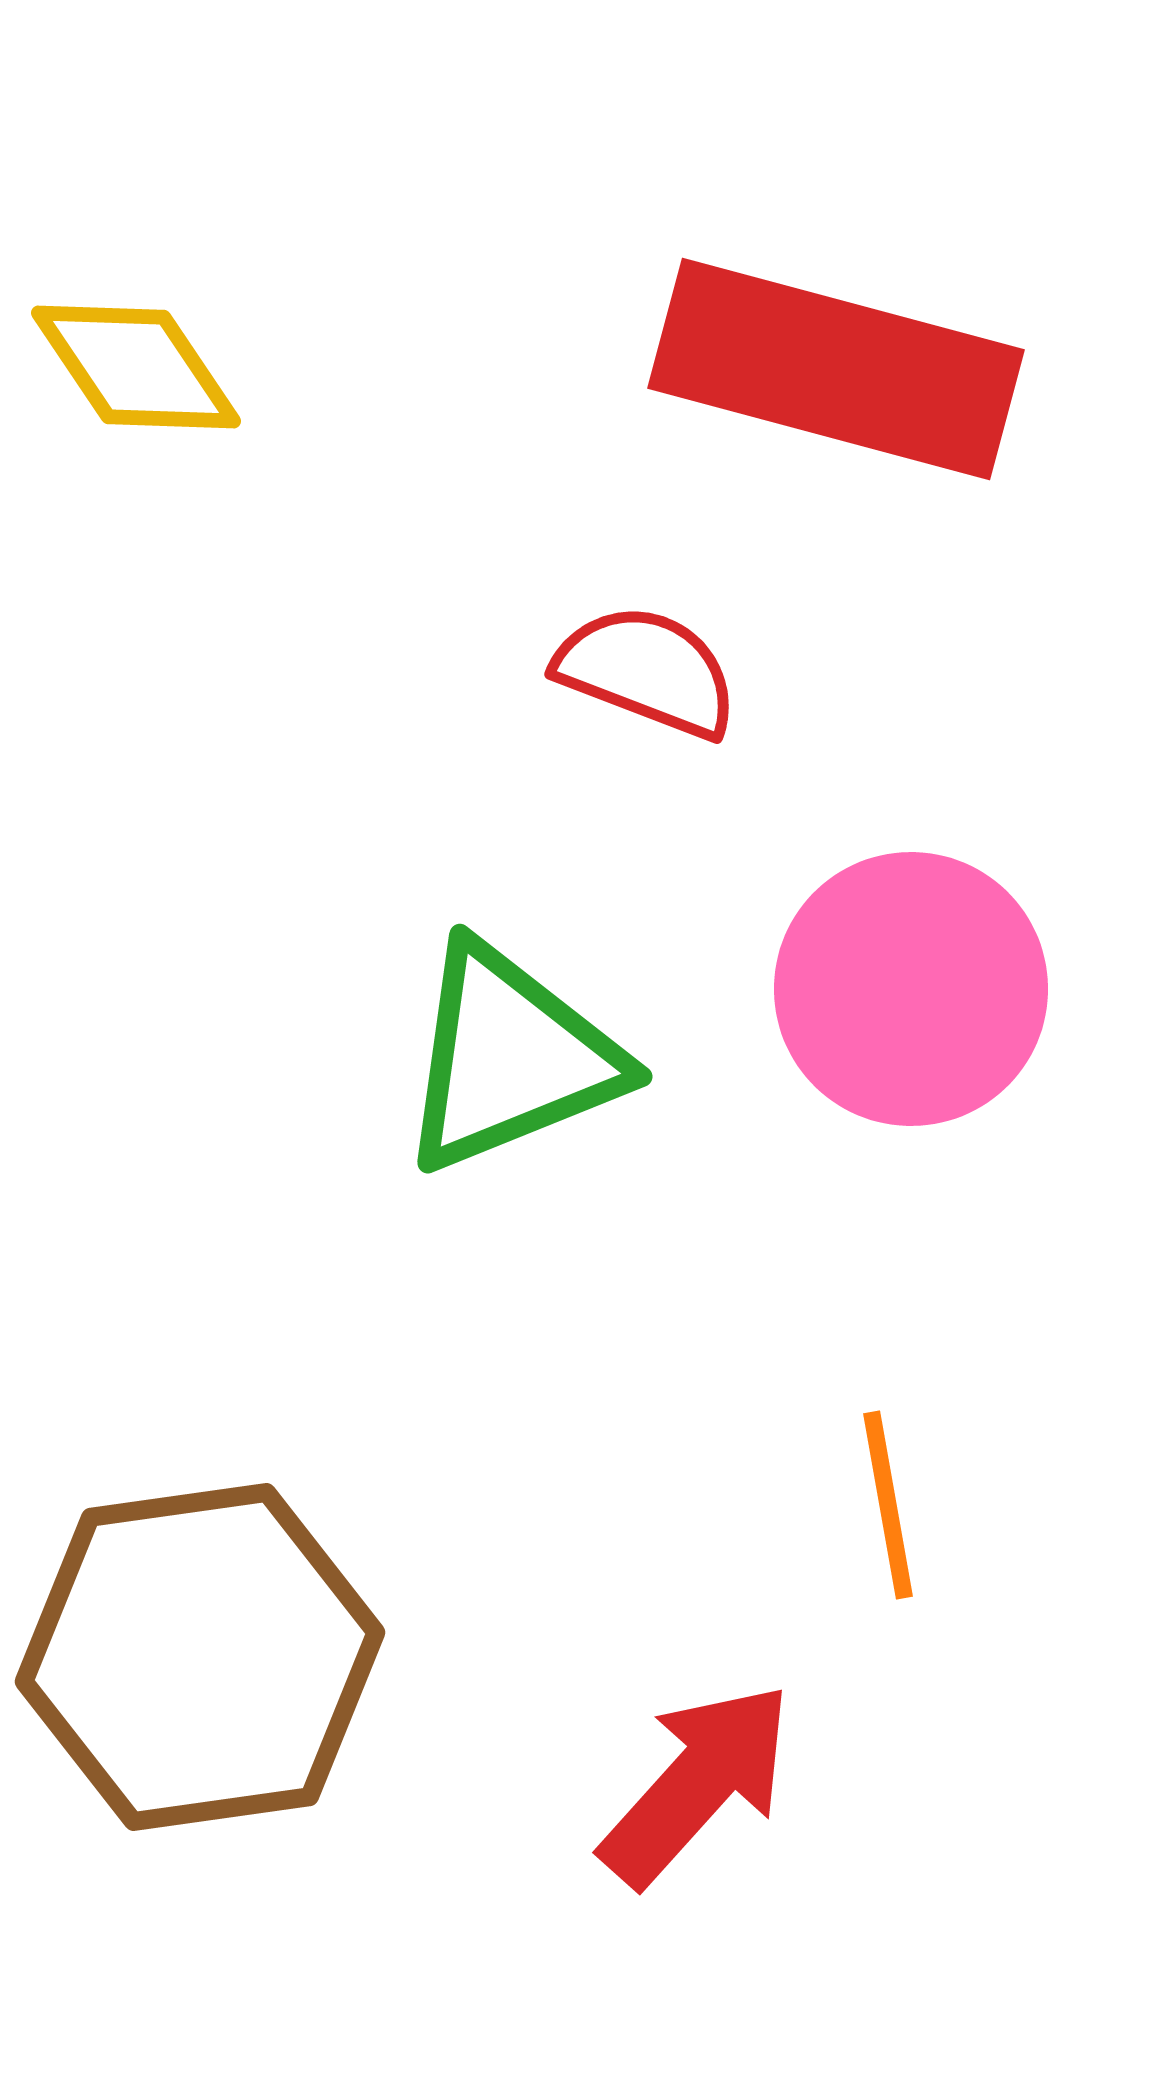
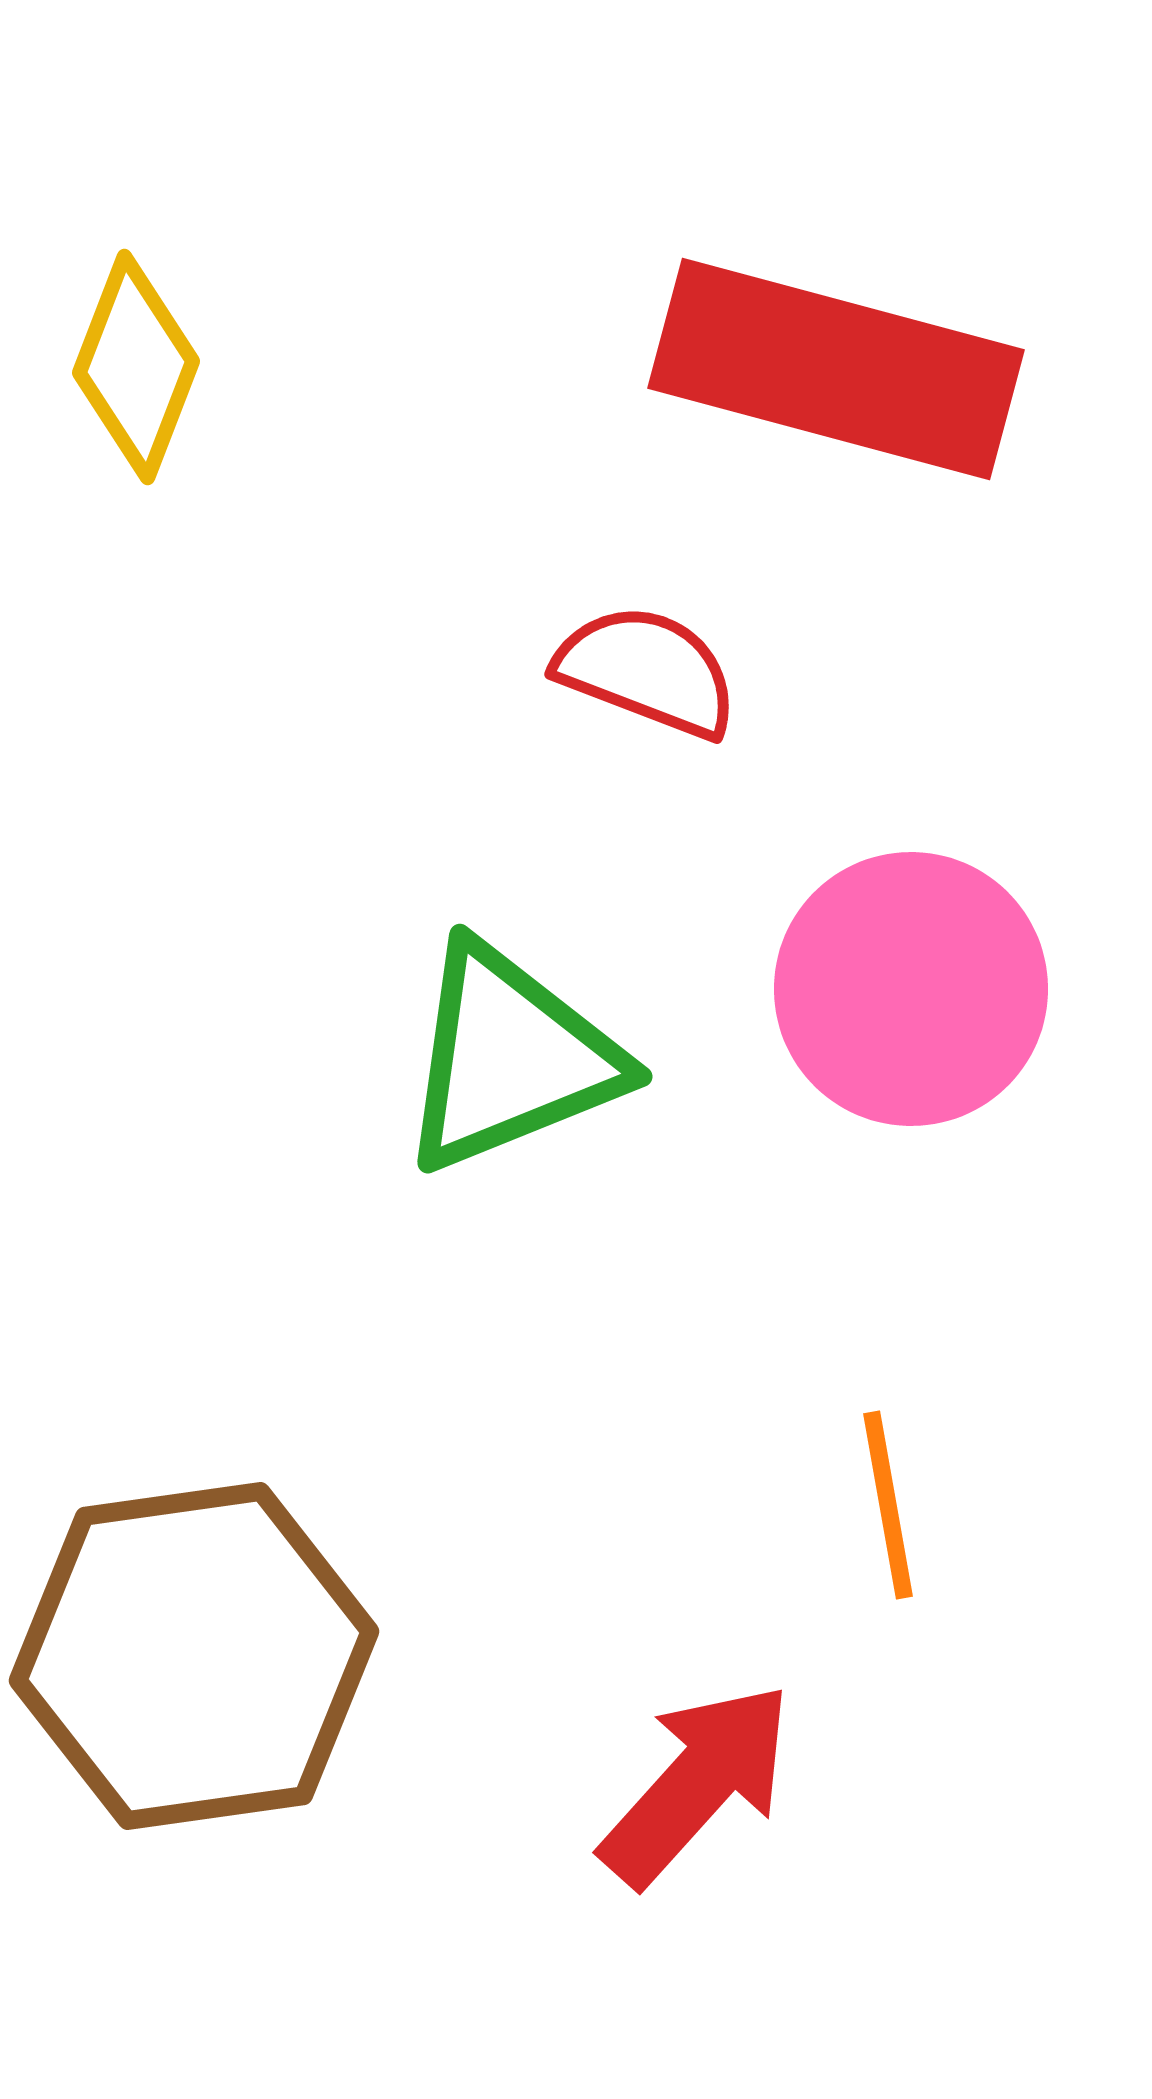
yellow diamond: rotated 55 degrees clockwise
brown hexagon: moved 6 px left, 1 px up
